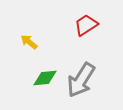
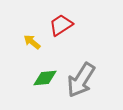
red trapezoid: moved 25 px left
yellow arrow: moved 3 px right
